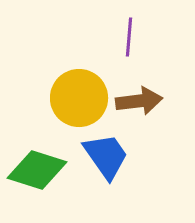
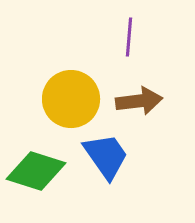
yellow circle: moved 8 px left, 1 px down
green diamond: moved 1 px left, 1 px down
